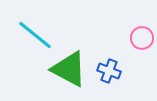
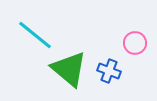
pink circle: moved 7 px left, 5 px down
green triangle: rotated 12 degrees clockwise
